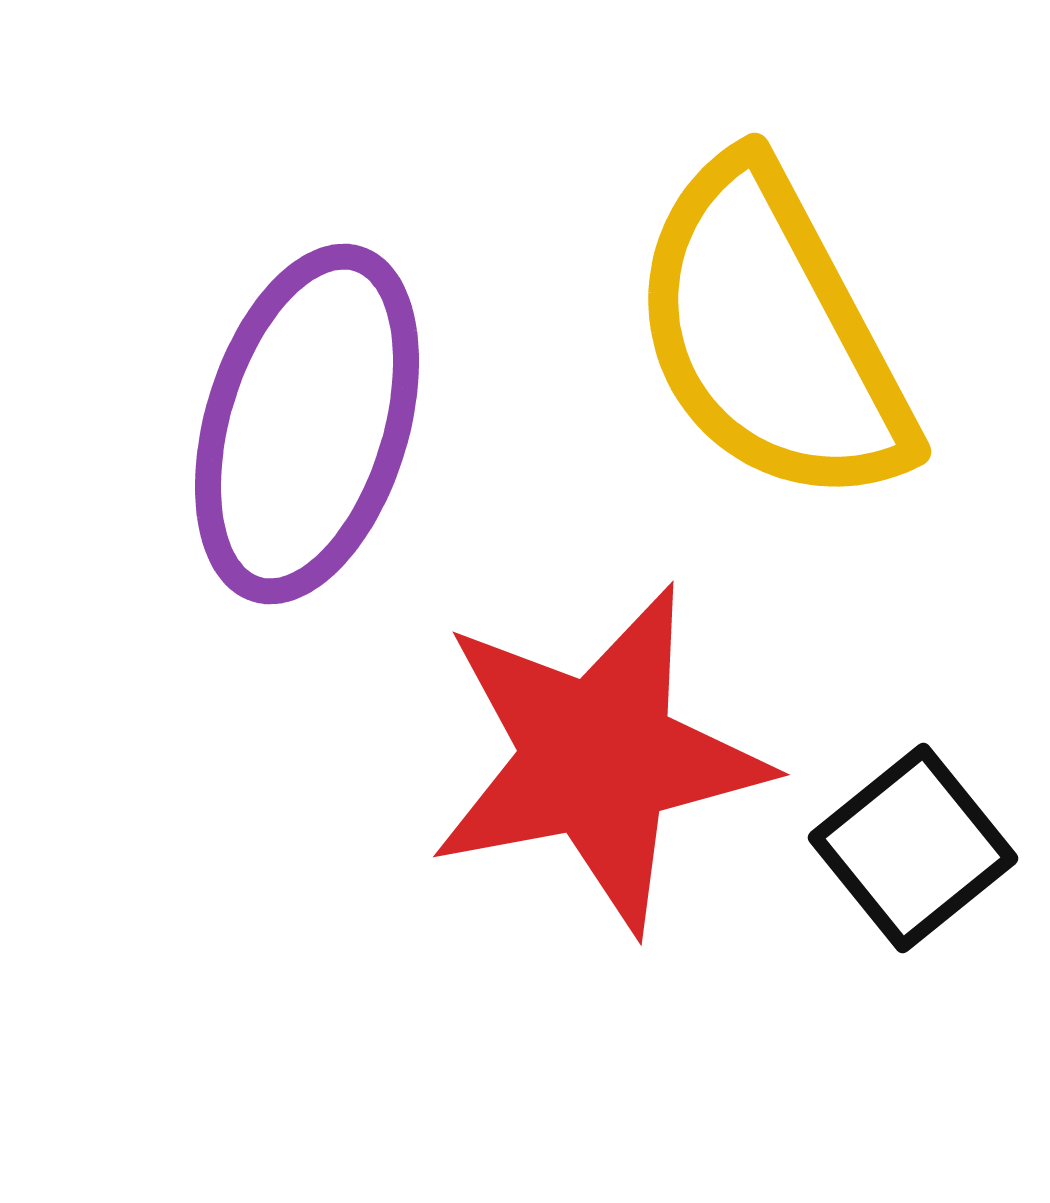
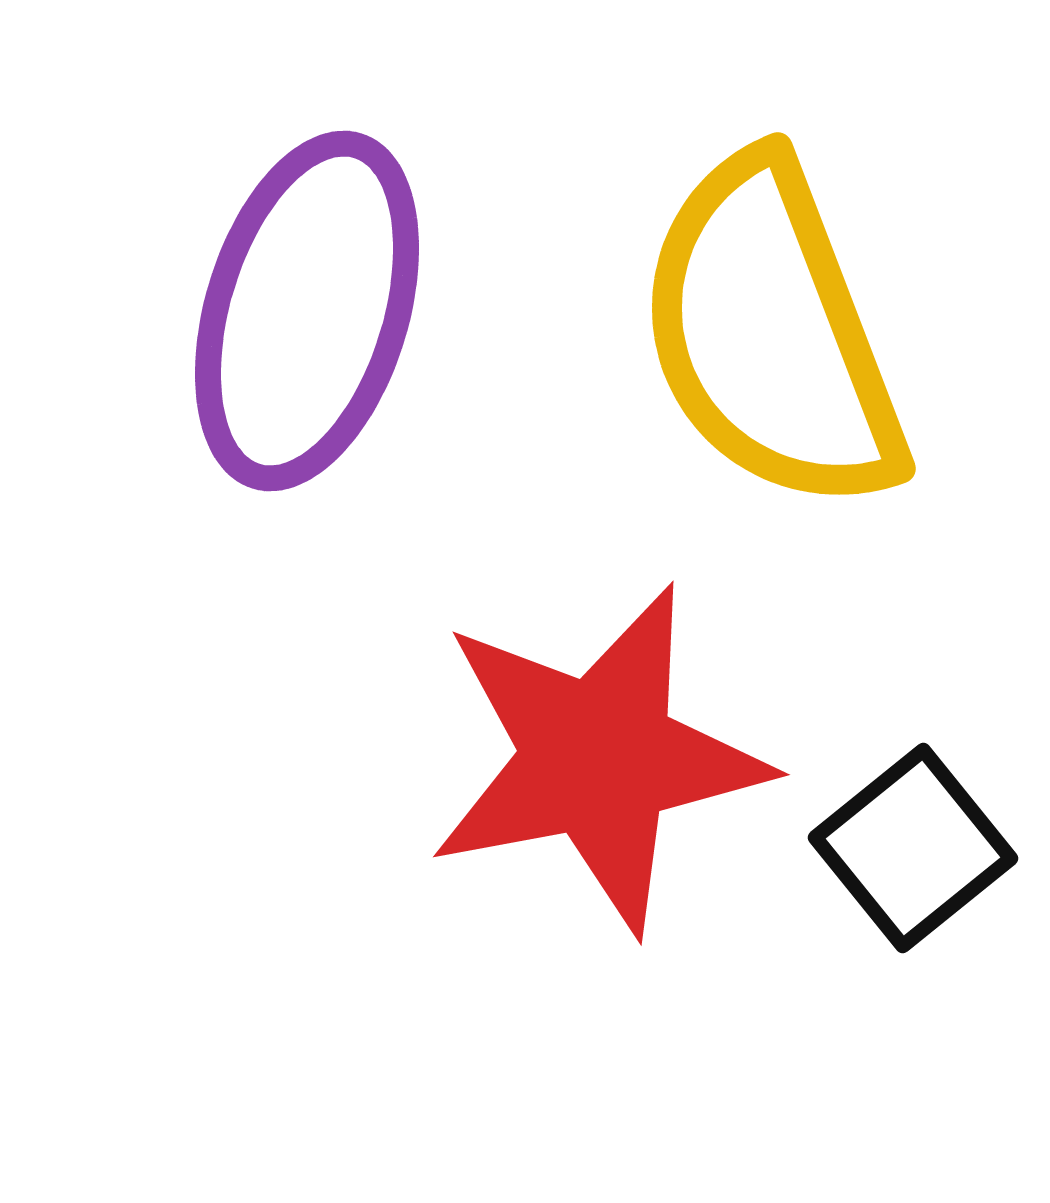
yellow semicircle: rotated 7 degrees clockwise
purple ellipse: moved 113 px up
